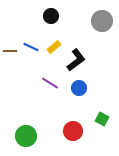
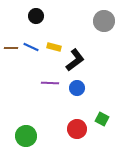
black circle: moved 15 px left
gray circle: moved 2 px right
yellow rectangle: rotated 56 degrees clockwise
brown line: moved 1 px right, 3 px up
black L-shape: moved 1 px left
purple line: rotated 30 degrees counterclockwise
blue circle: moved 2 px left
red circle: moved 4 px right, 2 px up
